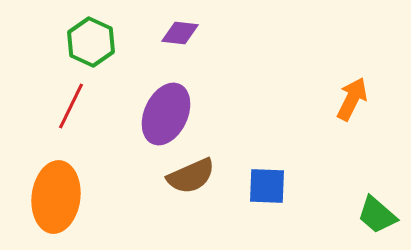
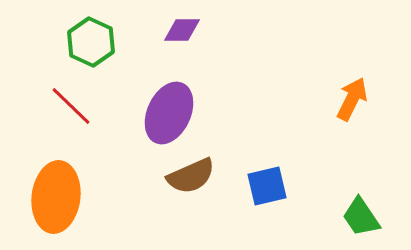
purple diamond: moved 2 px right, 3 px up; rotated 6 degrees counterclockwise
red line: rotated 72 degrees counterclockwise
purple ellipse: moved 3 px right, 1 px up
blue square: rotated 15 degrees counterclockwise
green trapezoid: moved 16 px left, 2 px down; rotated 15 degrees clockwise
